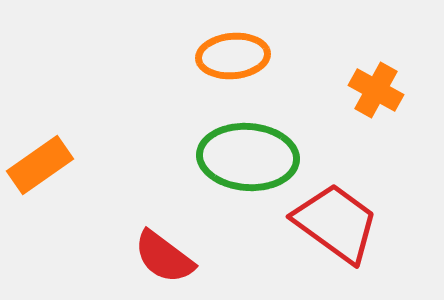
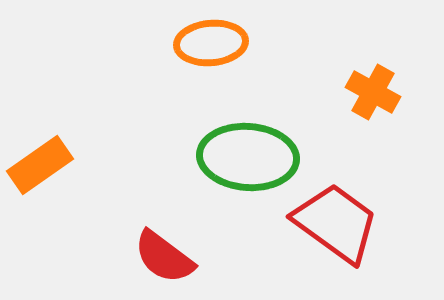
orange ellipse: moved 22 px left, 13 px up
orange cross: moved 3 px left, 2 px down
